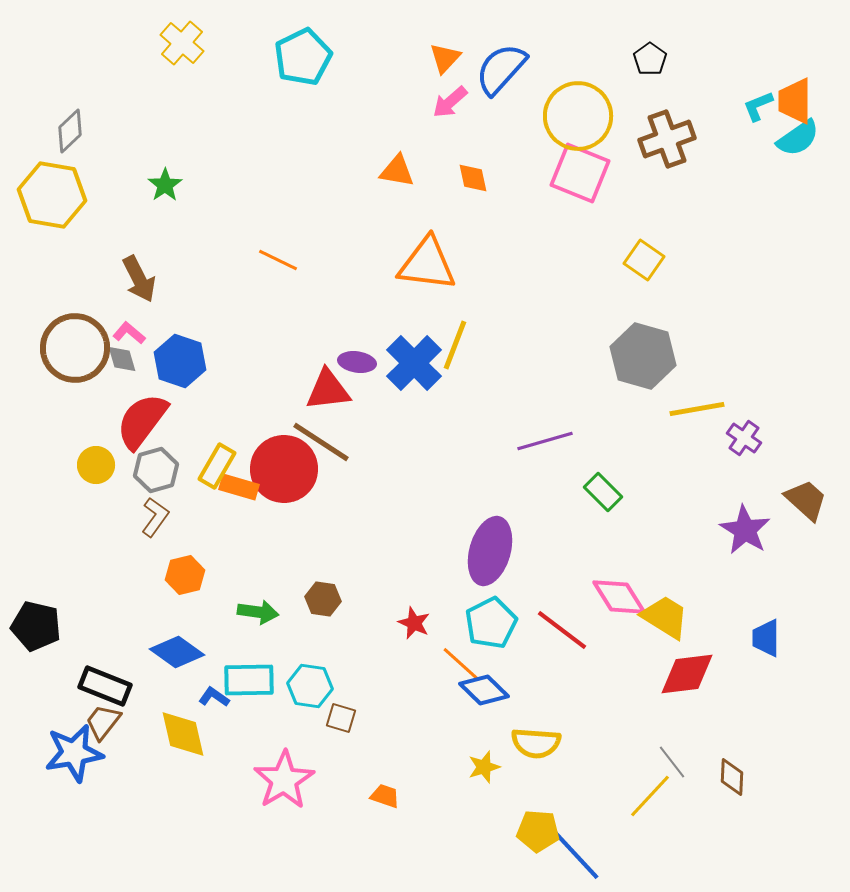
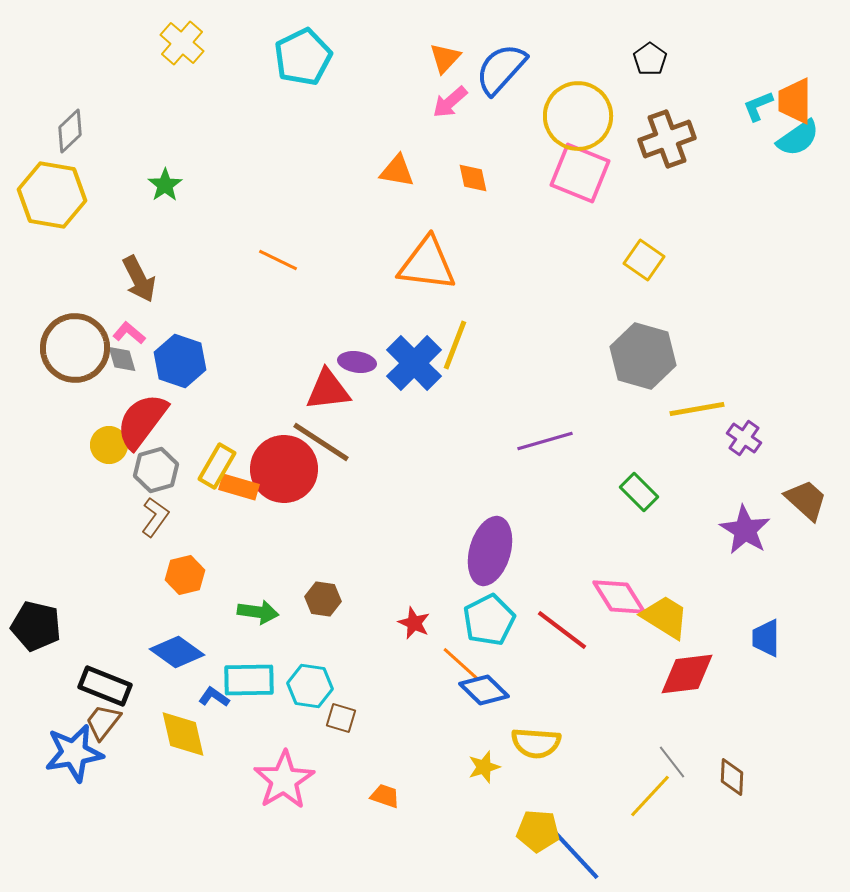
yellow circle at (96, 465): moved 13 px right, 20 px up
green rectangle at (603, 492): moved 36 px right
cyan pentagon at (491, 623): moved 2 px left, 3 px up
